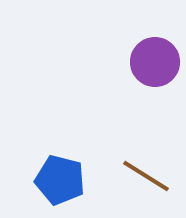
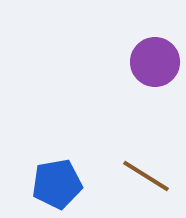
blue pentagon: moved 3 px left, 4 px down; rotated 24 degrees counterclockwise
